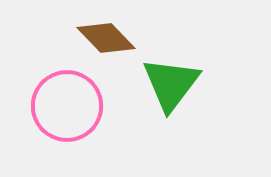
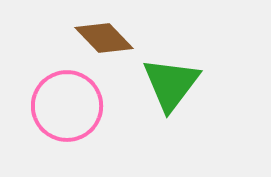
brown diamond: moved 2 px left
